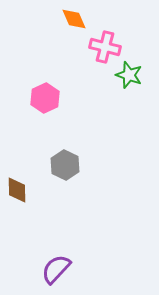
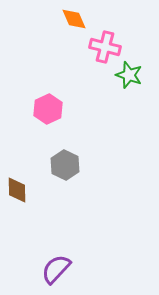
pink hexagon: moved 3 px right, 11 px down
